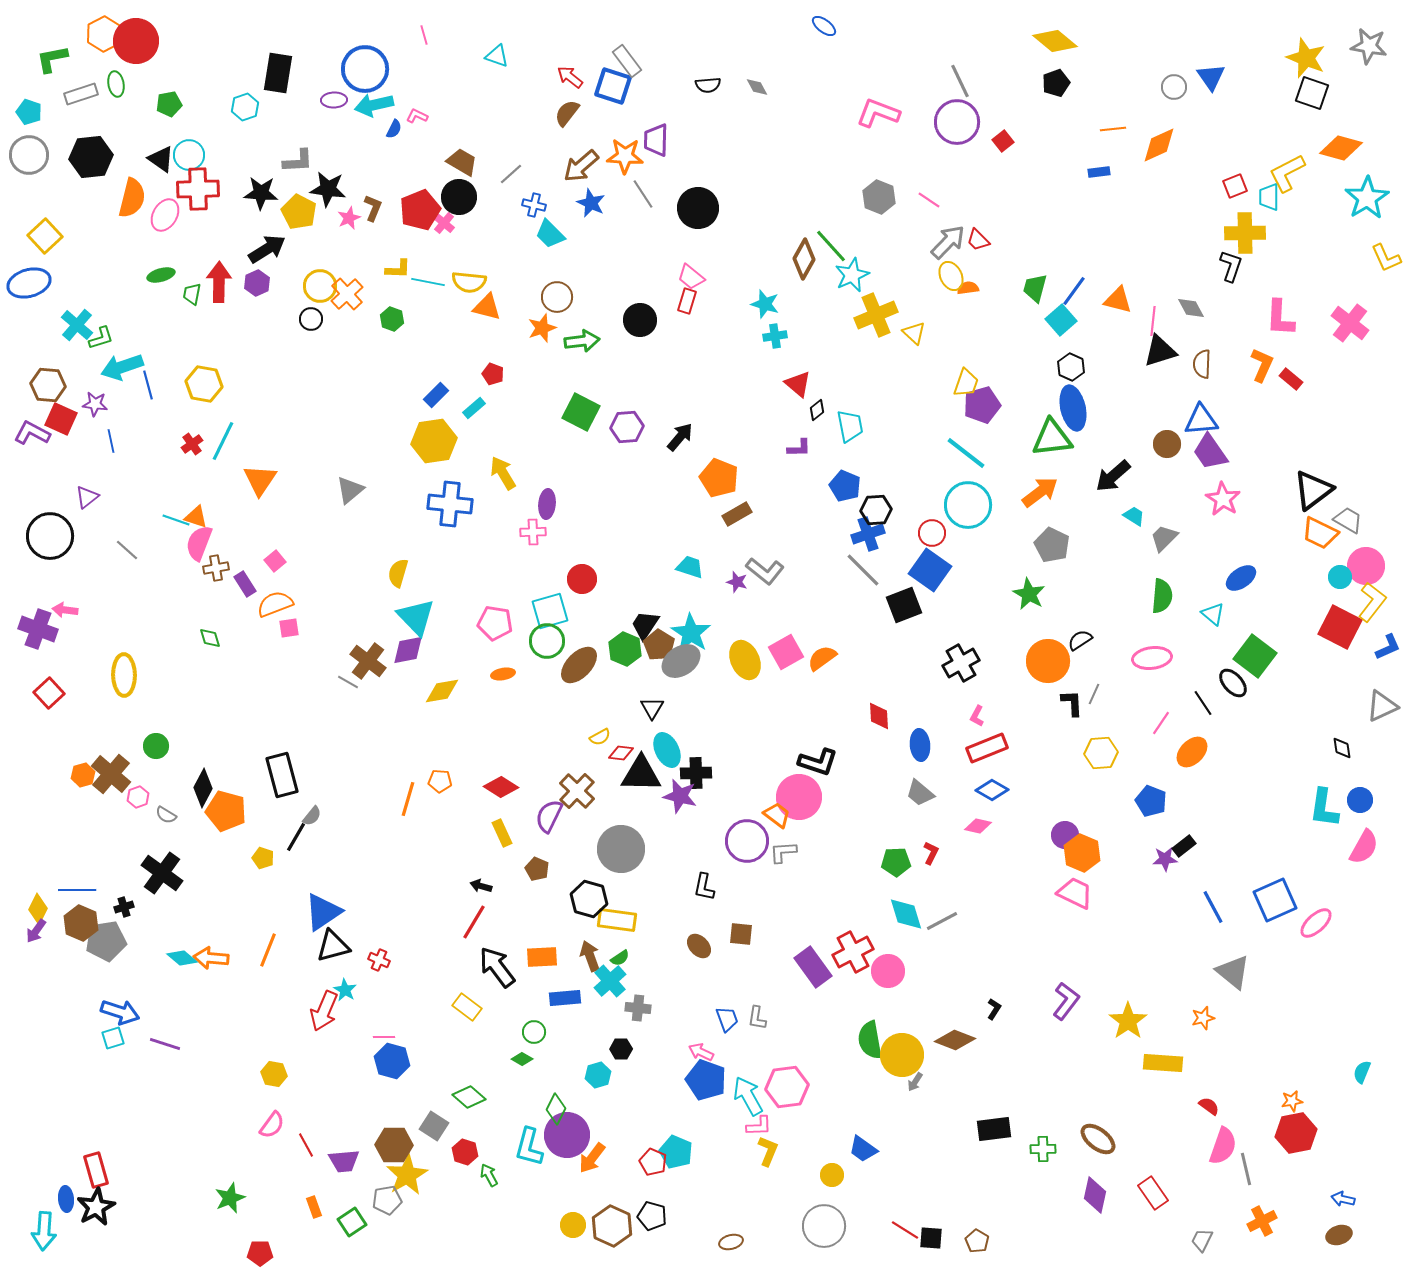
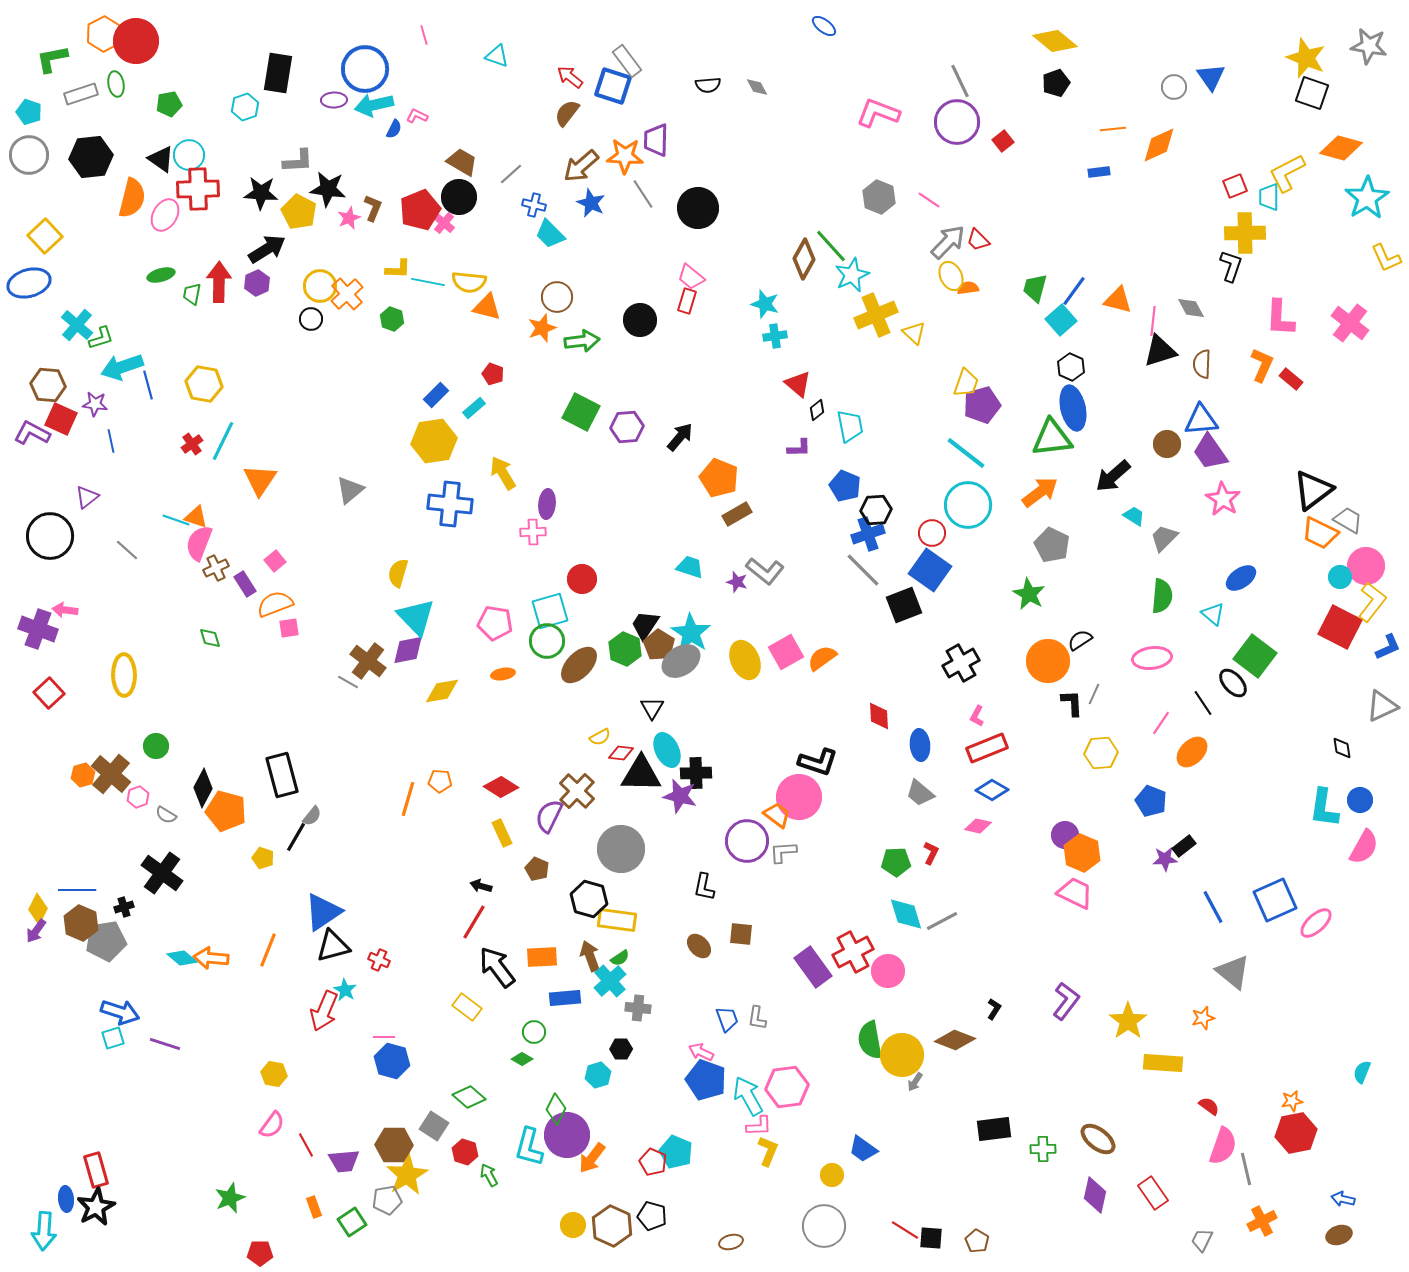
brown cross at (216, 568): rotated 15 degrees counterclockwise
